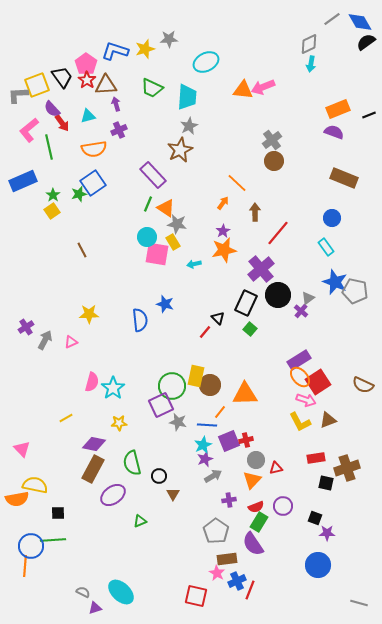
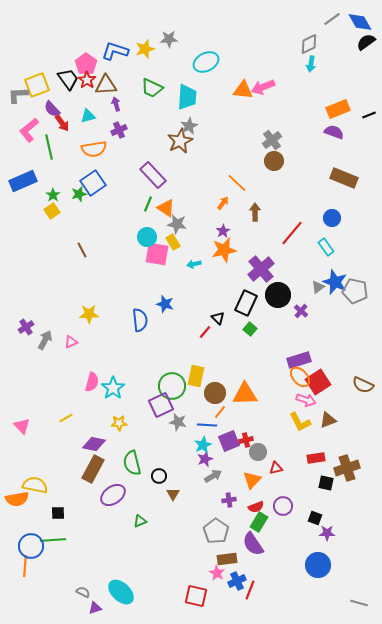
black trapezoid at (62, 77): moved 6 px right, 2 px down
brown star at (180, 150): moved 9 px up
red line at (278, 233): moved 14 px right
gray triangle at (308, 298): moved 10 px right, 11 px up
purple rectangle at (299, 360): rotated 15 degrees clockwise
brown circle at (210, 385): moved 5 px right, 8 px down
pink triangle at (22, 449): moved 23 px up
gray circle at (256, 460): moved 2 px right, 8 px up
